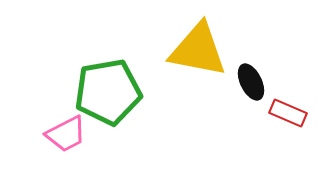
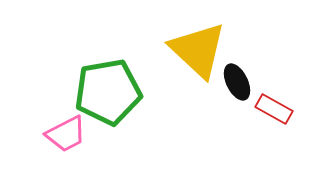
yellow triangle: rotated 32 degrees clockwise
black ellipse: moved 14 px left
red rectangle: moved 14 px left, 4 px up; rotated 6 degrees clockwise
